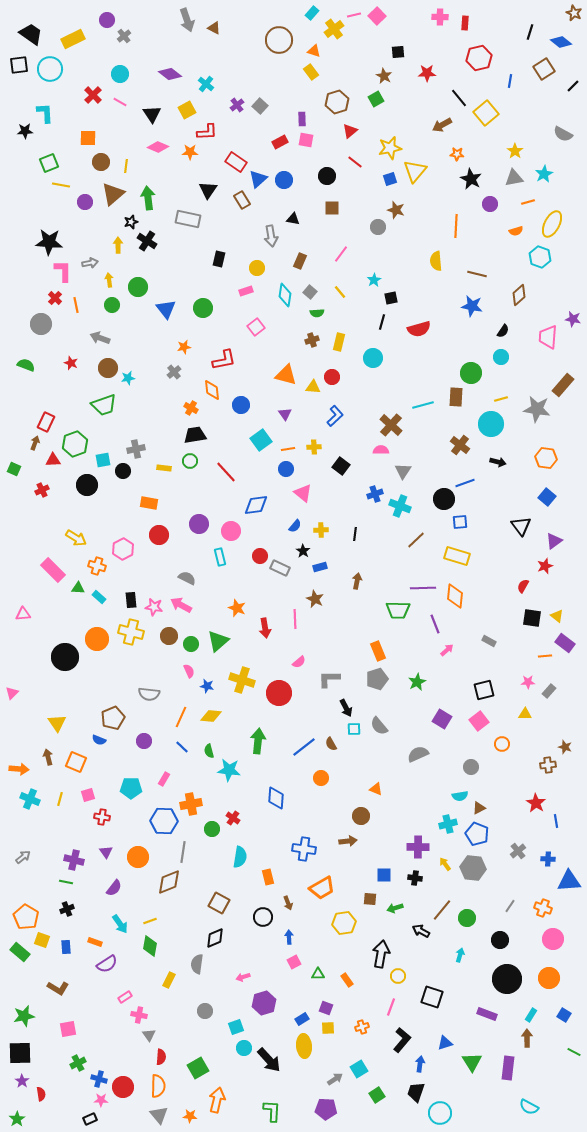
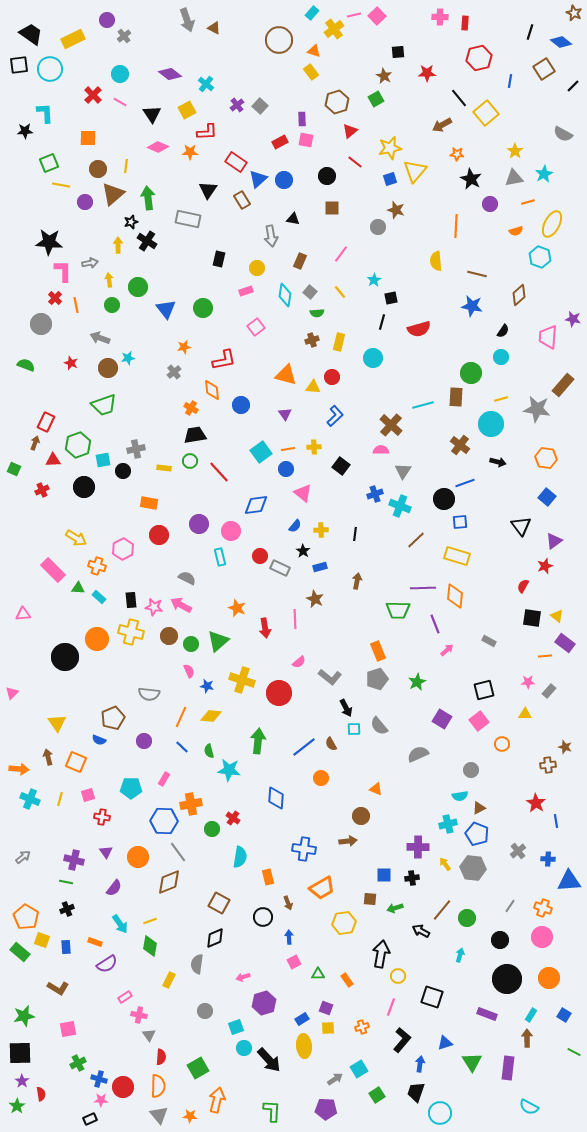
brown circle at (101, 162): moved 3 px left, 7 px down
cyan star at (128, 378): moved 20 px up
cyan square at (261, 440): moved 12 px down
green hexagon at (75, 444): moved 3 px right, 1 px down
red line at (226, 472): moved 7 px left
black circle at (87, 485): moved 3 px left, 2 px down
gray L-shape at (329, 679): moved 1 px right, 2 px up; rotated 140 degrees counterclockwise
gray circle at (471, 767): moved 3 px down
gray line at (183, 852): moved 5 px left; rotated 45 degrees counterclockwise
black cross at (415, 878): moved 3 px left; rotated 16 degrees counterclockwise
pink circle at (553, 939): moved 11 px left, 2 px up
green star at (17, 1119): moved 13 px up
